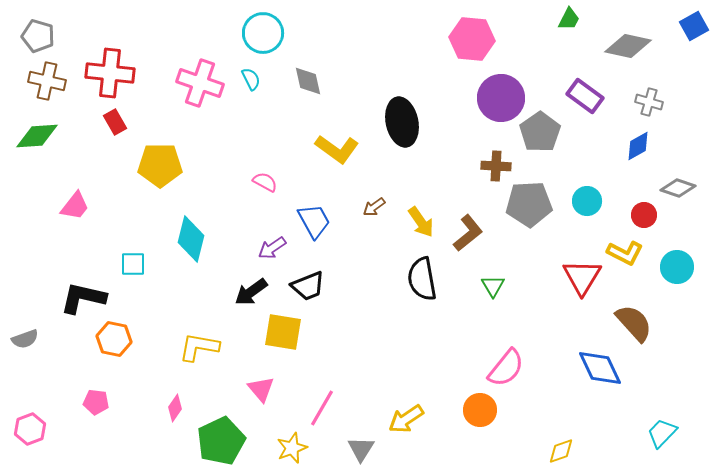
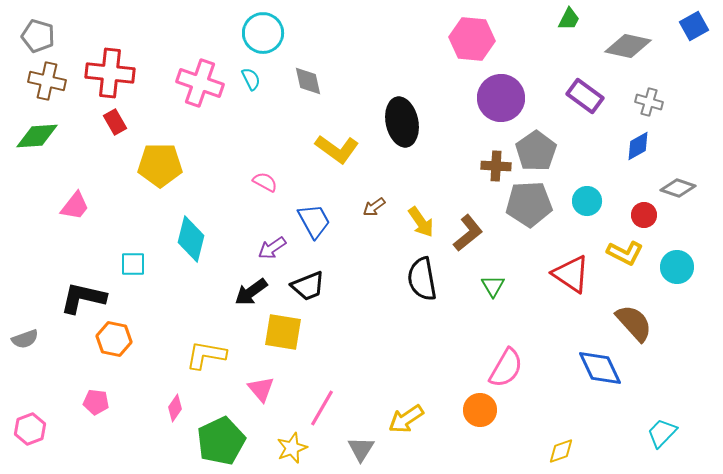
gray pentagon at (540, 132): moved 4 px left, 19 px down
red triangle at (582, 277): moved 11 px left, 3 px up; rotated 27 degrees counterclockwise
yellow L-shape at (199, 347): moved 7 px right, 8 px down
pink semicircle at (506, 368): rotated 9 degrees counterclockwise
